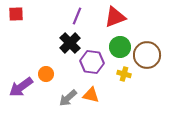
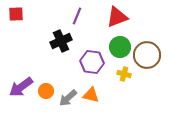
red triangle: moved 2 px right
black cross: moved 9 px left, 2 px up; rotated 20 degrees clockwise
orange circle: moved 17 px down
